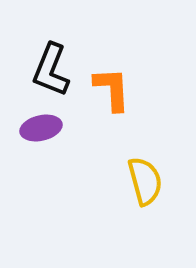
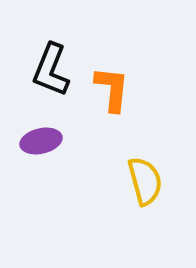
orange L-shape: rotated 9 degrees clockwise
purple ellipse: moved 13 px down
